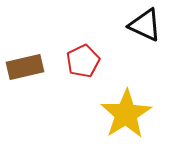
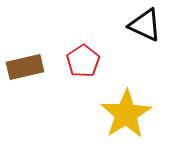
red pentagon: rotated 8 degrees counterclockwise
